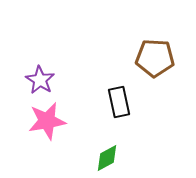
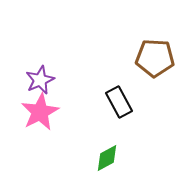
purple star: rotated 16 degrees clockwise
black rectangle: rotated 16 degrees counterclockwise
pink star: moved 7 px left, 9 px up; rotated 18 degrees counterclockwise
